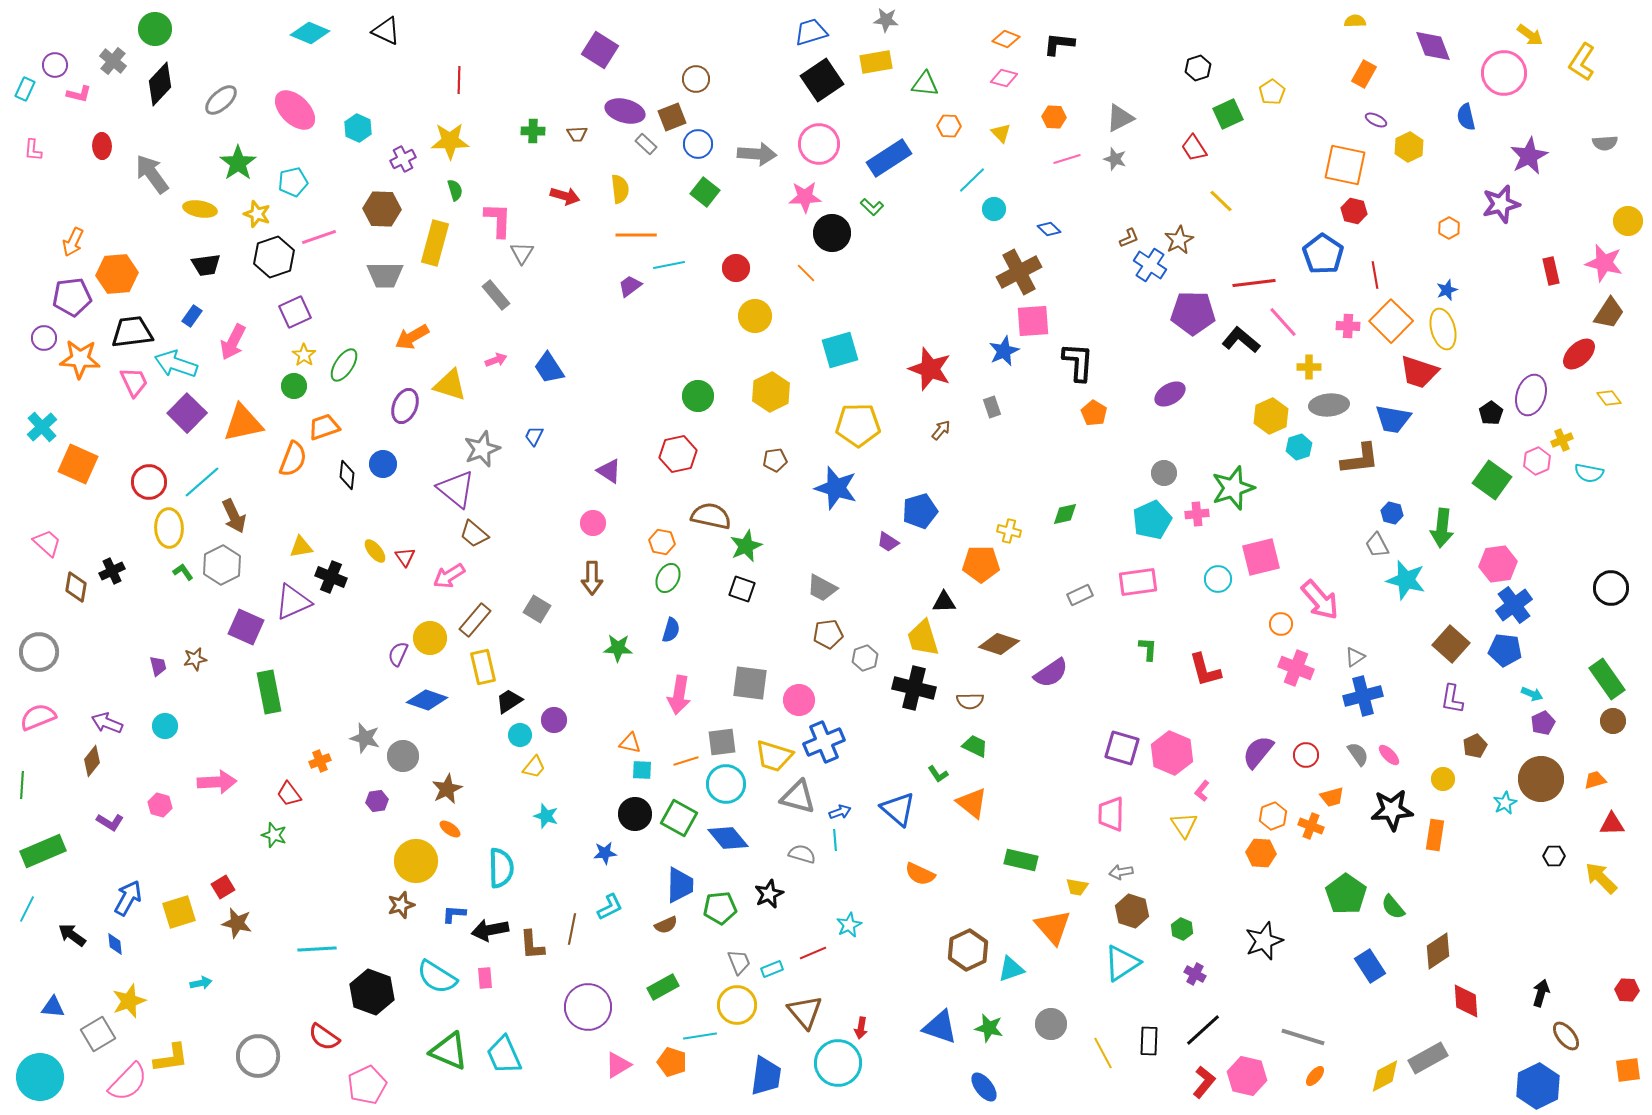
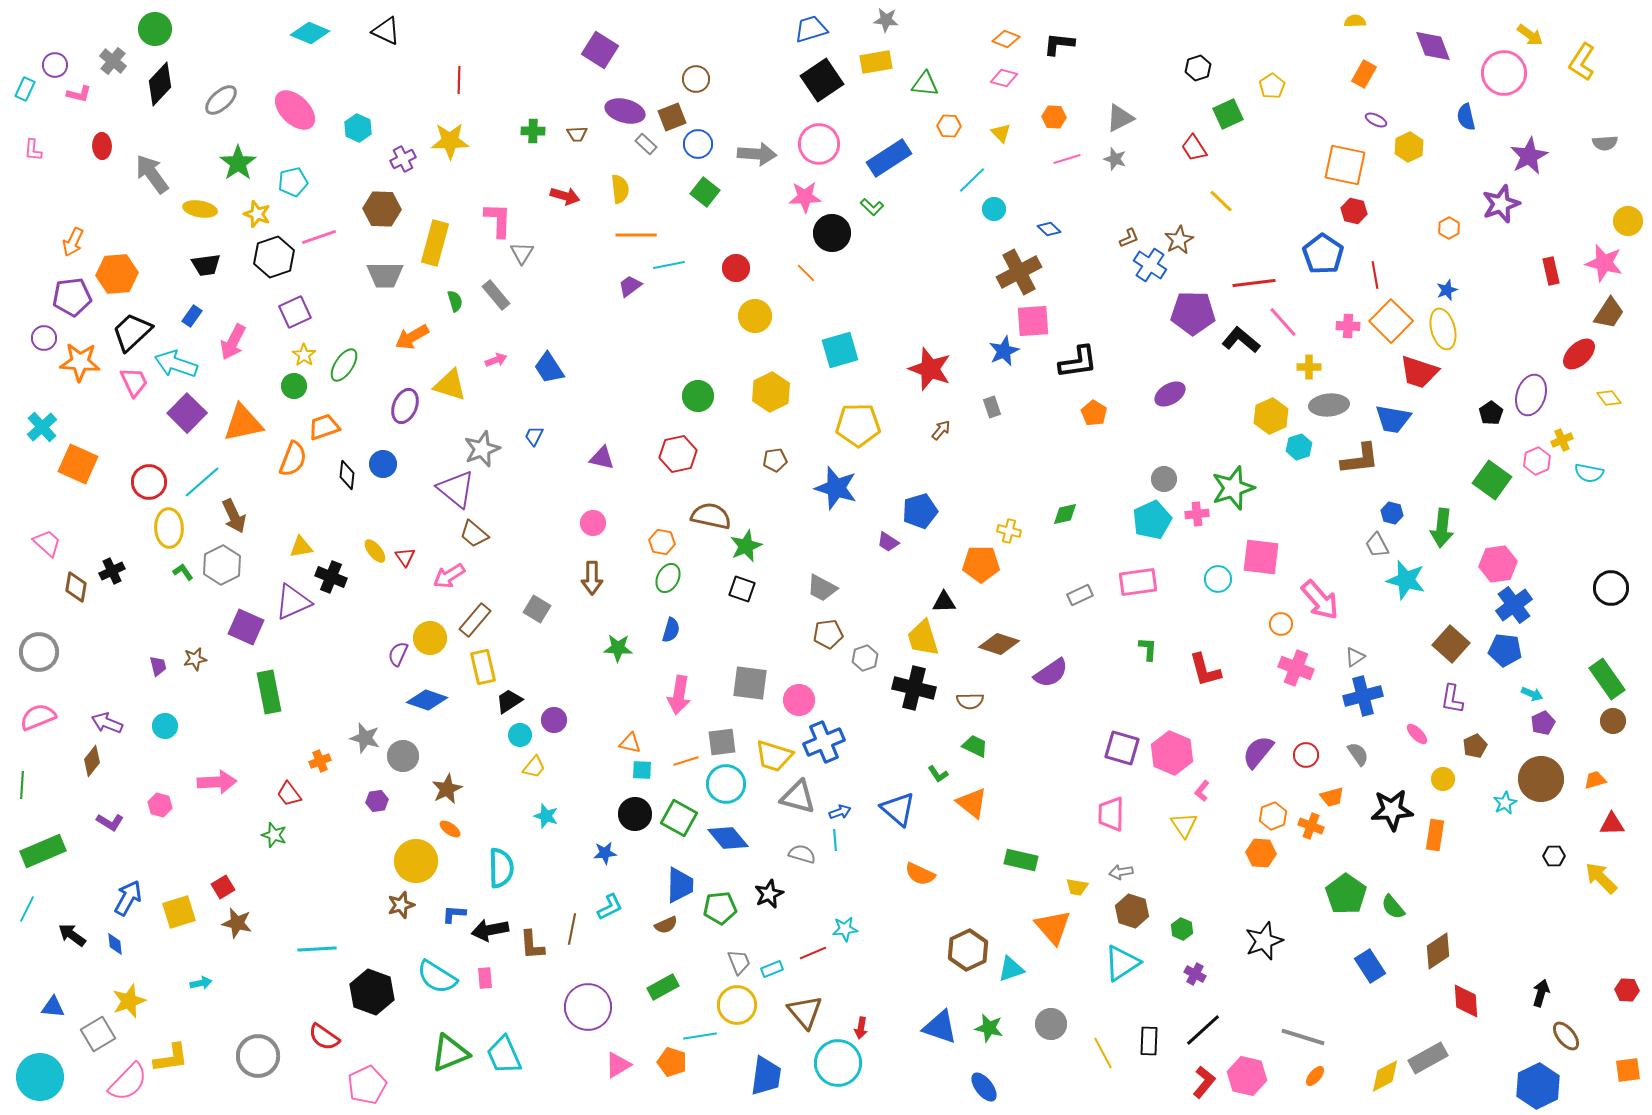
blue trapezoid at (811, 32): moved 3 px up
yellow pentagon at (1272, 92): moved 6 px up
green semicircle at (455, 190): moved 111 px down
purple star at (1501, 204): rotated 6 degrees counterclockwise
black trapezoid at (132, 332): rotated 36 degrees counterclockwise
orange star at (80, 359): moved 3 px down
black L-shape at (1078, 362): rotated 78 degrees clockwise
purple triangle at (609, 471): moved 7 px left, 13 px up; rotated 20 degrees counterclockwise
gray circle at (1164, 473): moved 6 px down
pink square at (1261, 557): rotated 21 degrees clockwise
pink ellipse at (1389, 755): moved 28 px right, 21 px up
cyan star at (849, 925): moved 4 px left, 4 px down; rotated 20 degrees clockwise
green triangle at (449, 1051): moved 1 px right, 2 px down; rotated 45 degrees counterclockwise
